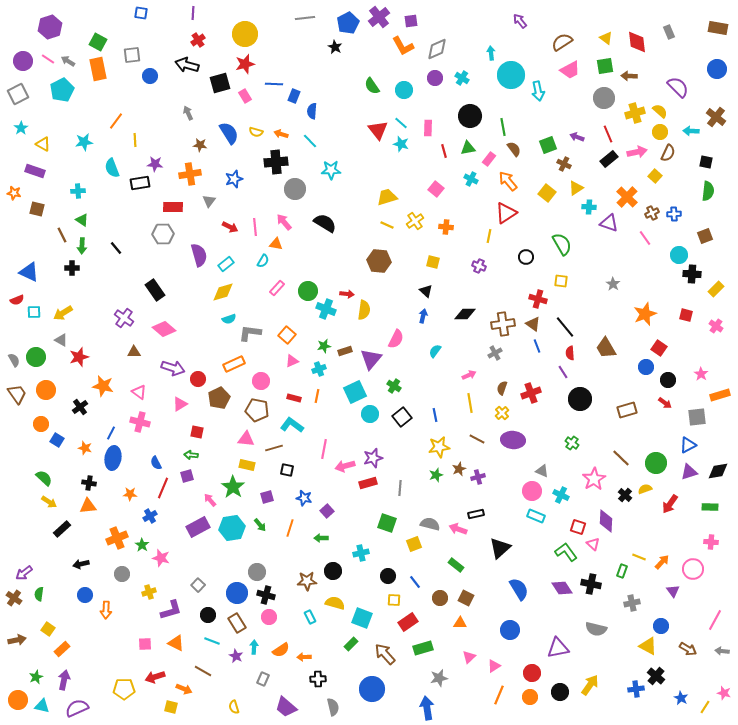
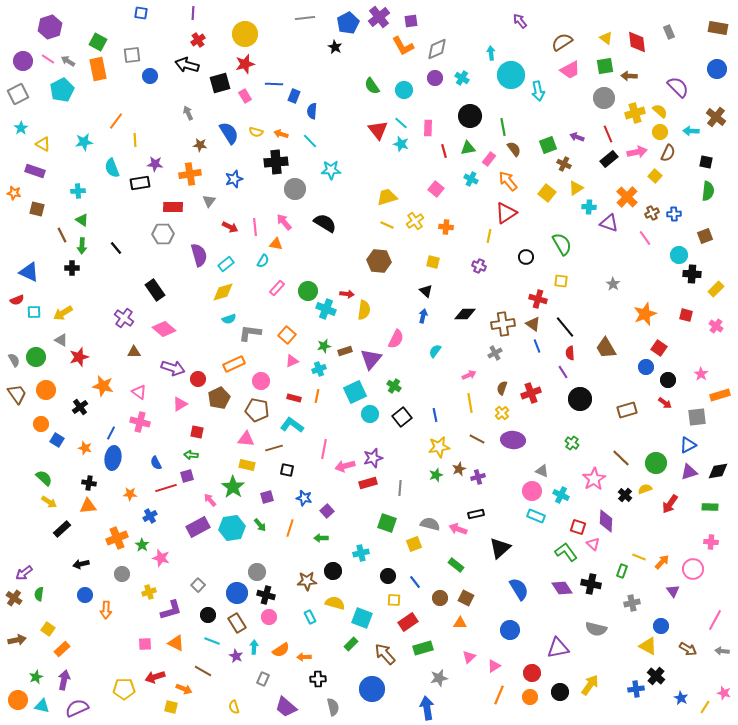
red line at (163, 488): moved 3 px right; rotated 50 degrees clockwise
